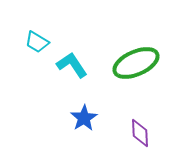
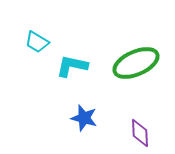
cyan L-shape: moved 1 px down; rotated 44 degrees counterclockwise
blue star: rotated 24 degrees counterclockwise
